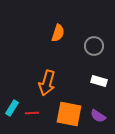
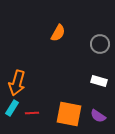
orange semicircle: rotated 12 degrees clockwise
gray circle: moved 6 px right, 2 px up
orange arrow: moved 30 px left
